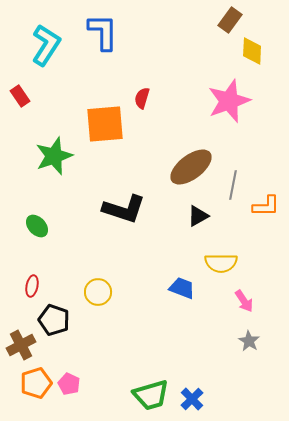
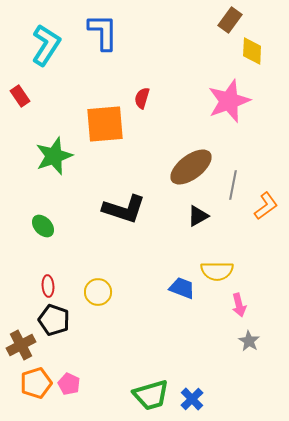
orange L-shape: rotated 36 degrees counterclockwise
green ellipse: moved 6 px right
yellow semicircle: moved 4 px left, 8 px down
red ellipse: moved 16 px right; rotated 15 degrees counterclockwise
pink arrow: moved 5 px left, 4 px down; rotated 20 degrees clockwise
